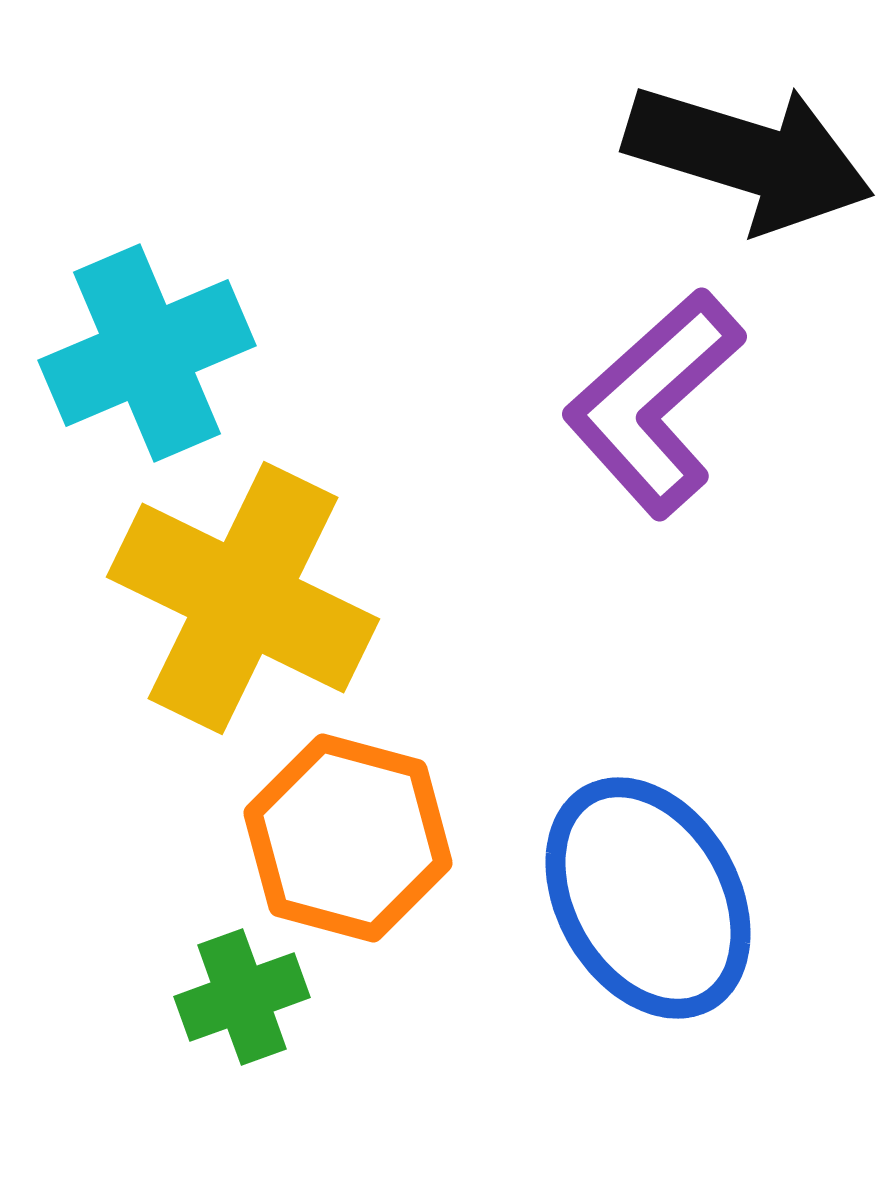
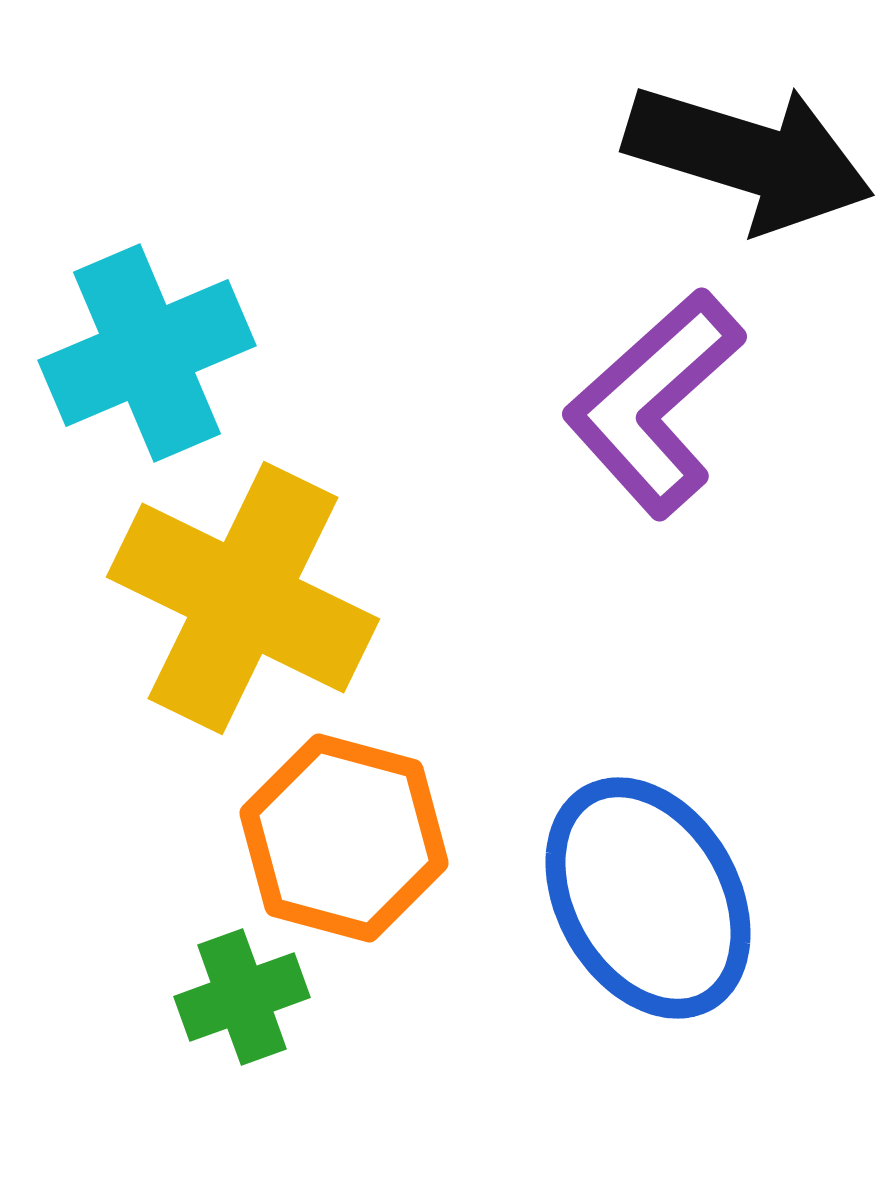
orange hexagon: moved 4 px left
